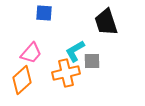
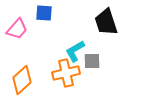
pink trapezoid: moved 14 px left, 24 px up
